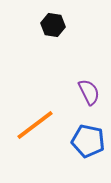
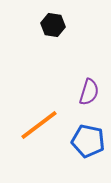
purple semicircle: rotated 44 degrees clockwise
orange line: moved 4 px right
